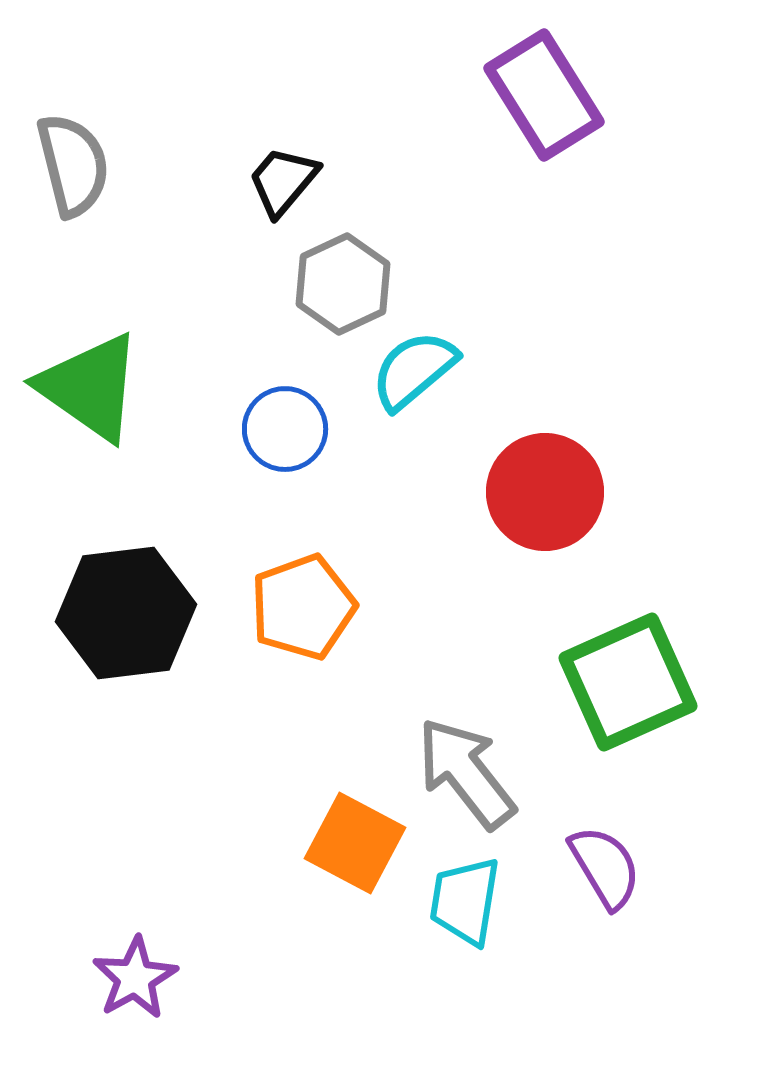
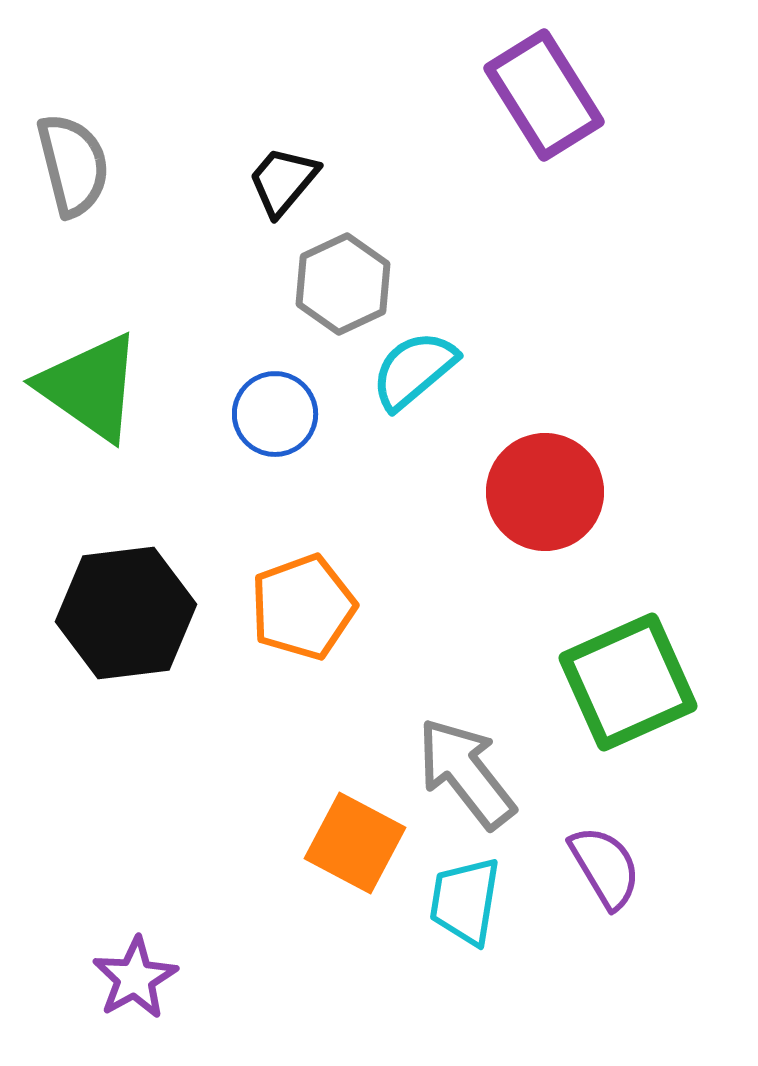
blue circle: moved 10 px left, 15 px up
